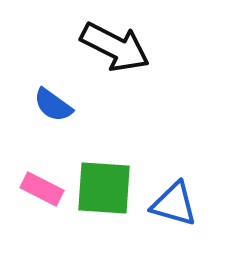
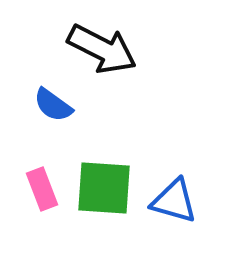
black arrow: moved 13 px left, 2 px down
pink rectangle: rotated 42 degrees clockwise
blue triangle: moved 3 px up
